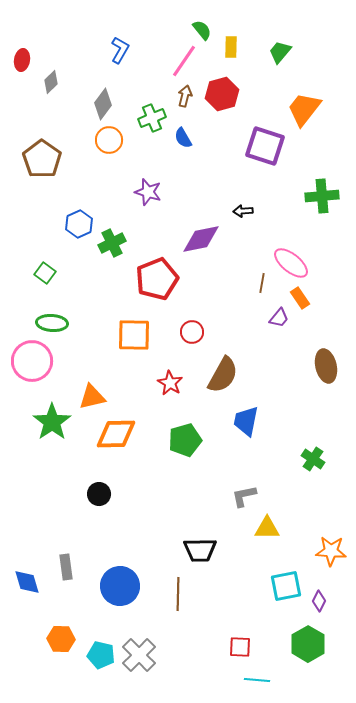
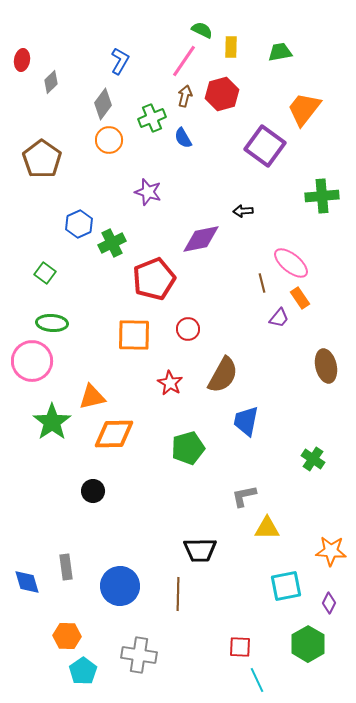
green semicircle at (202, 30): rotated 25 degrees counterclockwise
blue L-shape at (120, 50): moved 11 px down
green trapezoid at (280, 52): rotated 40 degrees clockwise
purple square at (265, 146): rotated 18 degrees clockwise
red pentagon at (157, 279): moved 3 px left
brown line at (262, 283): rotated 24 degrees counterclockwise
red circle at (192, 332): moved 4 px left, 3 px up
orange diamond at (116, 434): moved 2 px left
green pentagon at (185, 440): moved 3 px right, 8 px down
black circle at (99, 494): moved 6 px left, 3 px up
purple diamond at (319, 601): moved 10 px right, 2 px down
orange hexagon at (61, 639): moved 6 px right, 3 px up
cyan pentagon at (101, 655): moved 18 px left, 16 px down; rotated 24 degrees clockwise
gray cross at (139, 655): rotated 36 degrees counterclockwise
cyan line at (257, 680): rotated 60 degrees clockwise
